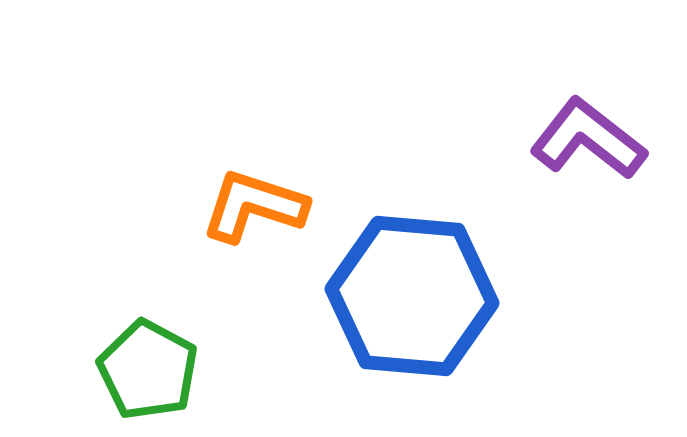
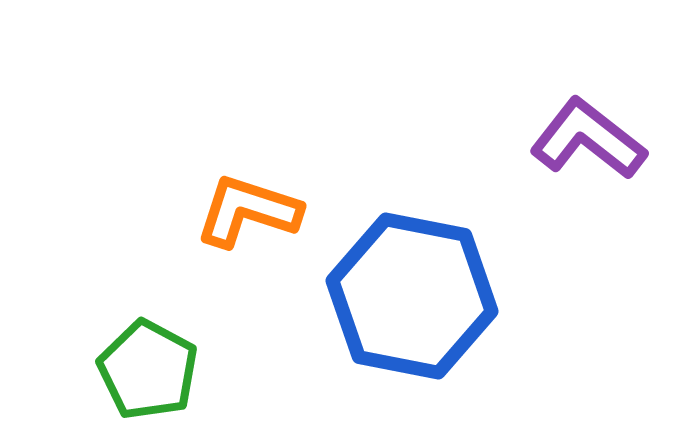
orange L-shape: moved 6 px left, 5 px down
blue hexagon: rotated 6 degrees clockwise
